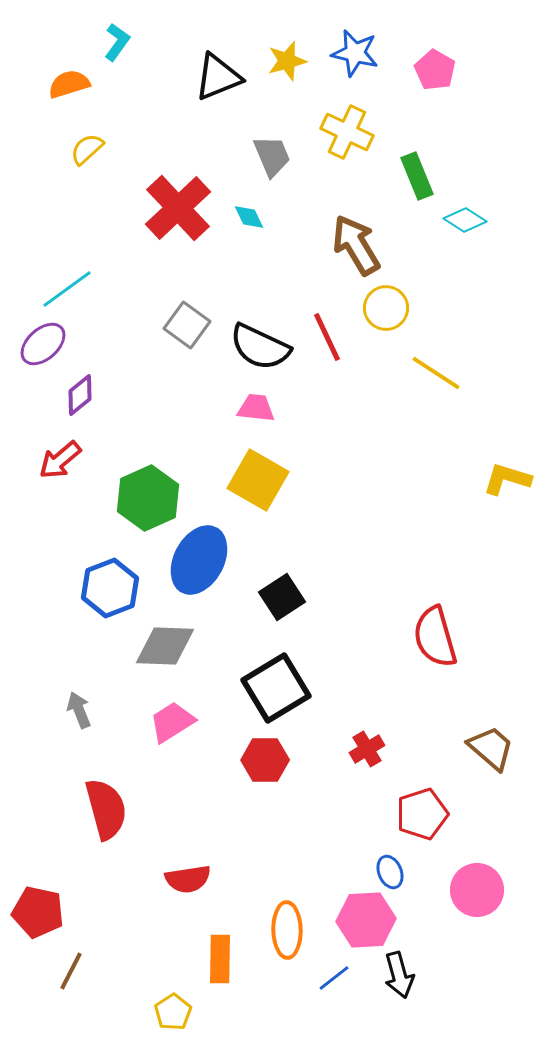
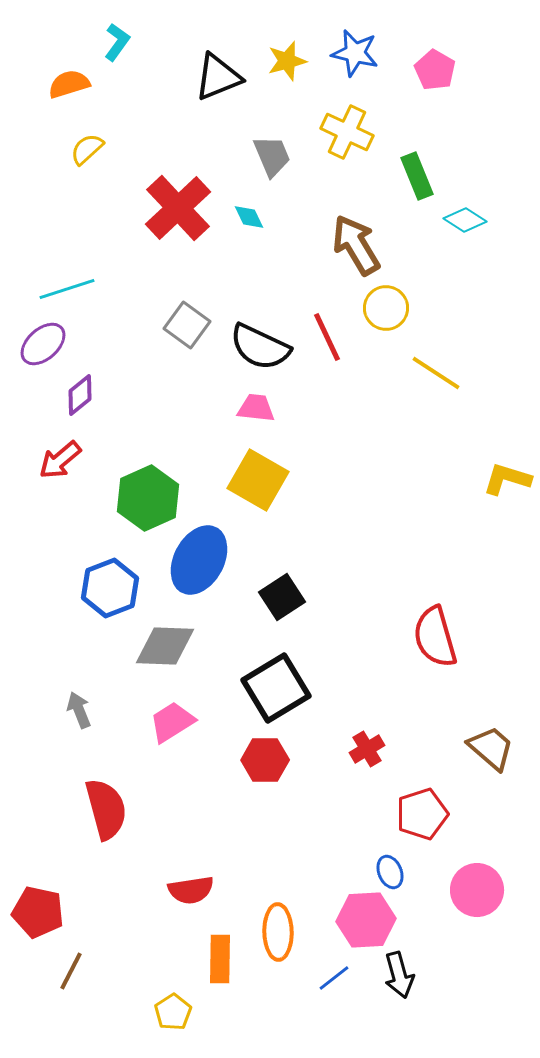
cyan line at (67, 289): rotated 18 degrees clockwise
red semicircle at (188, 879): moved 3 px right, 11 px down
orange ellipse at (287, 930): moved 9 px left, 2 px down
